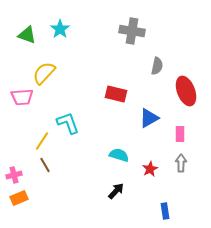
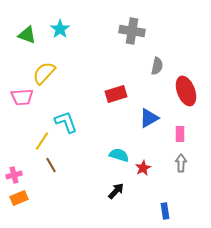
red rectangle: rotated 30 degrees counterclockwise
cyan L-shape: moved 2 px left, 1 px up
brown line: moved 6 px right
red star: moved 7 px left, 1 px up
